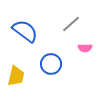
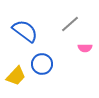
gray line: moved 1 px left
blue circle: moved 9 px left
yellow trapezoid: rotated 30 degrees clockwise
